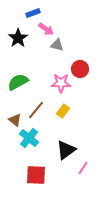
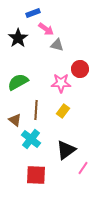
brown line: rotated 36 degrees counterclockwise
cyan cross: moved 2 px right, 1 px down
